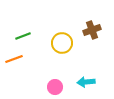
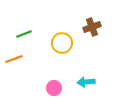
brown cross: moved 3 px up
green line: moved 1 px right, 2 px up
pink circle: moved 1 px left, 1 px down
